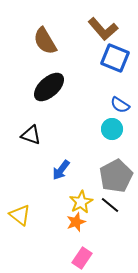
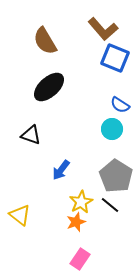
gray pentagon: rotated 12 degrees counterclockwise
pink rectangle: moved 2 px left, 1 px down
